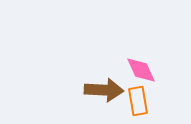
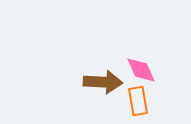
brown arrow: moved 1 px left, 8 px up
